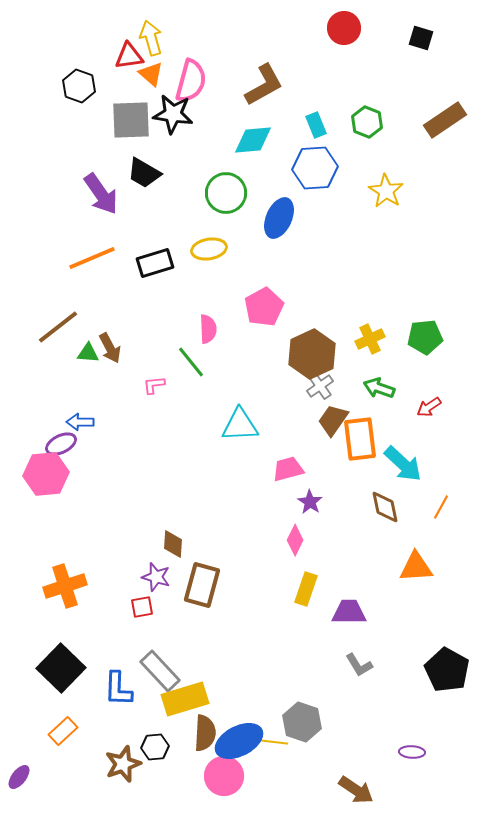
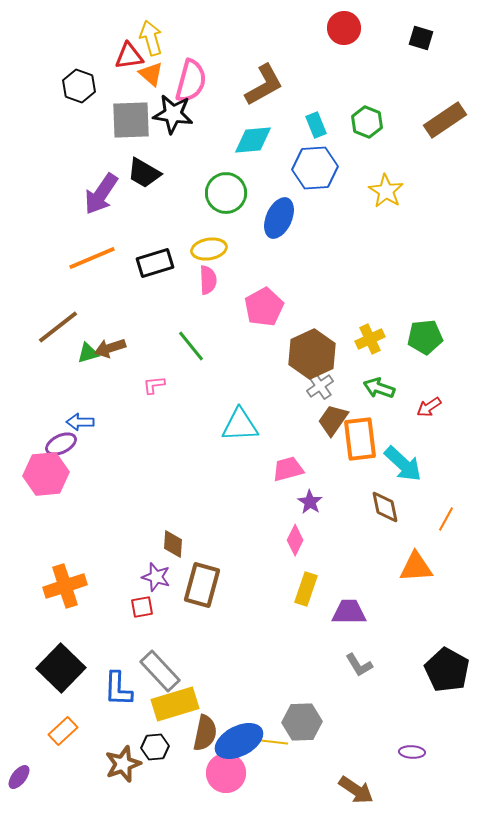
purple arrow at (101, 194): rotated 69 degrees clockwise
pink semicircle at (208, 329): moved 49 px up
brown arrow at (110, 348): rotated 100 degrees clockwise
green triangle at (88, 353): rotated 20 degrees counterclockwise
green line at (191, 362): moved 16 px up
orange line at (441, 507): moved 5 px right, 12 px down
yellow rectangle at (185, 699): moved 10 px left, 5 px down
gray hexagon at (302, 722): rotated 21 degrees counterclockwise
brown semicircle at (205, 733): rotated 9 degrees clockwise
pink circle at (224, 776): moved 2 px right, 3 px up
